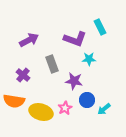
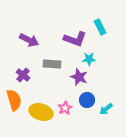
purple arrow: rotated 54 degrees clockwise
gray rectangle: rotated 66 degrees counterclockwise
purple star: moved 5 px right, 4 px up; rotated 12 degrees clockwise
orange semicircle: moved 1 px up; rotated 115 degrees counterclockwise
cyan arrow: moved 2 px right
